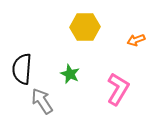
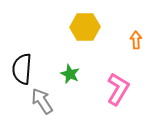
orange arrow: rotated 108 degrees clockwise
